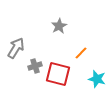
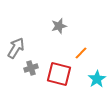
gray star: rotated 14 degrees clockwise
gray cross: moved 4 px left, 2 px down
red square: moved 1 px right
cyan star: rotated 24 degrees clockwise
